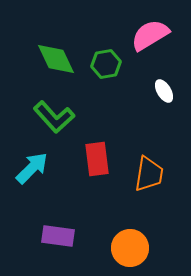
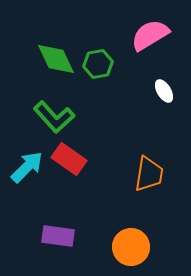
green hexagon: moved 8 px left
red rectangle: moved 28 px left; rotated 48 degrees counterclockwise
cyan arrow: moved 5 px left, 1 px up
orange circle: moved 1 px right, 1 px up
